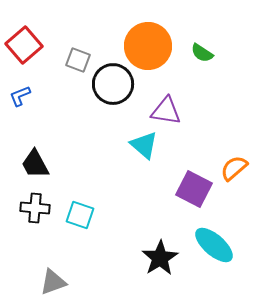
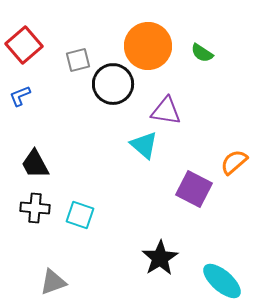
gray square: rotated 35 degrees counterclockwise
orange semicircle: moved 6 px up
cyan ellipse: moved 8 px right, 36 px down
